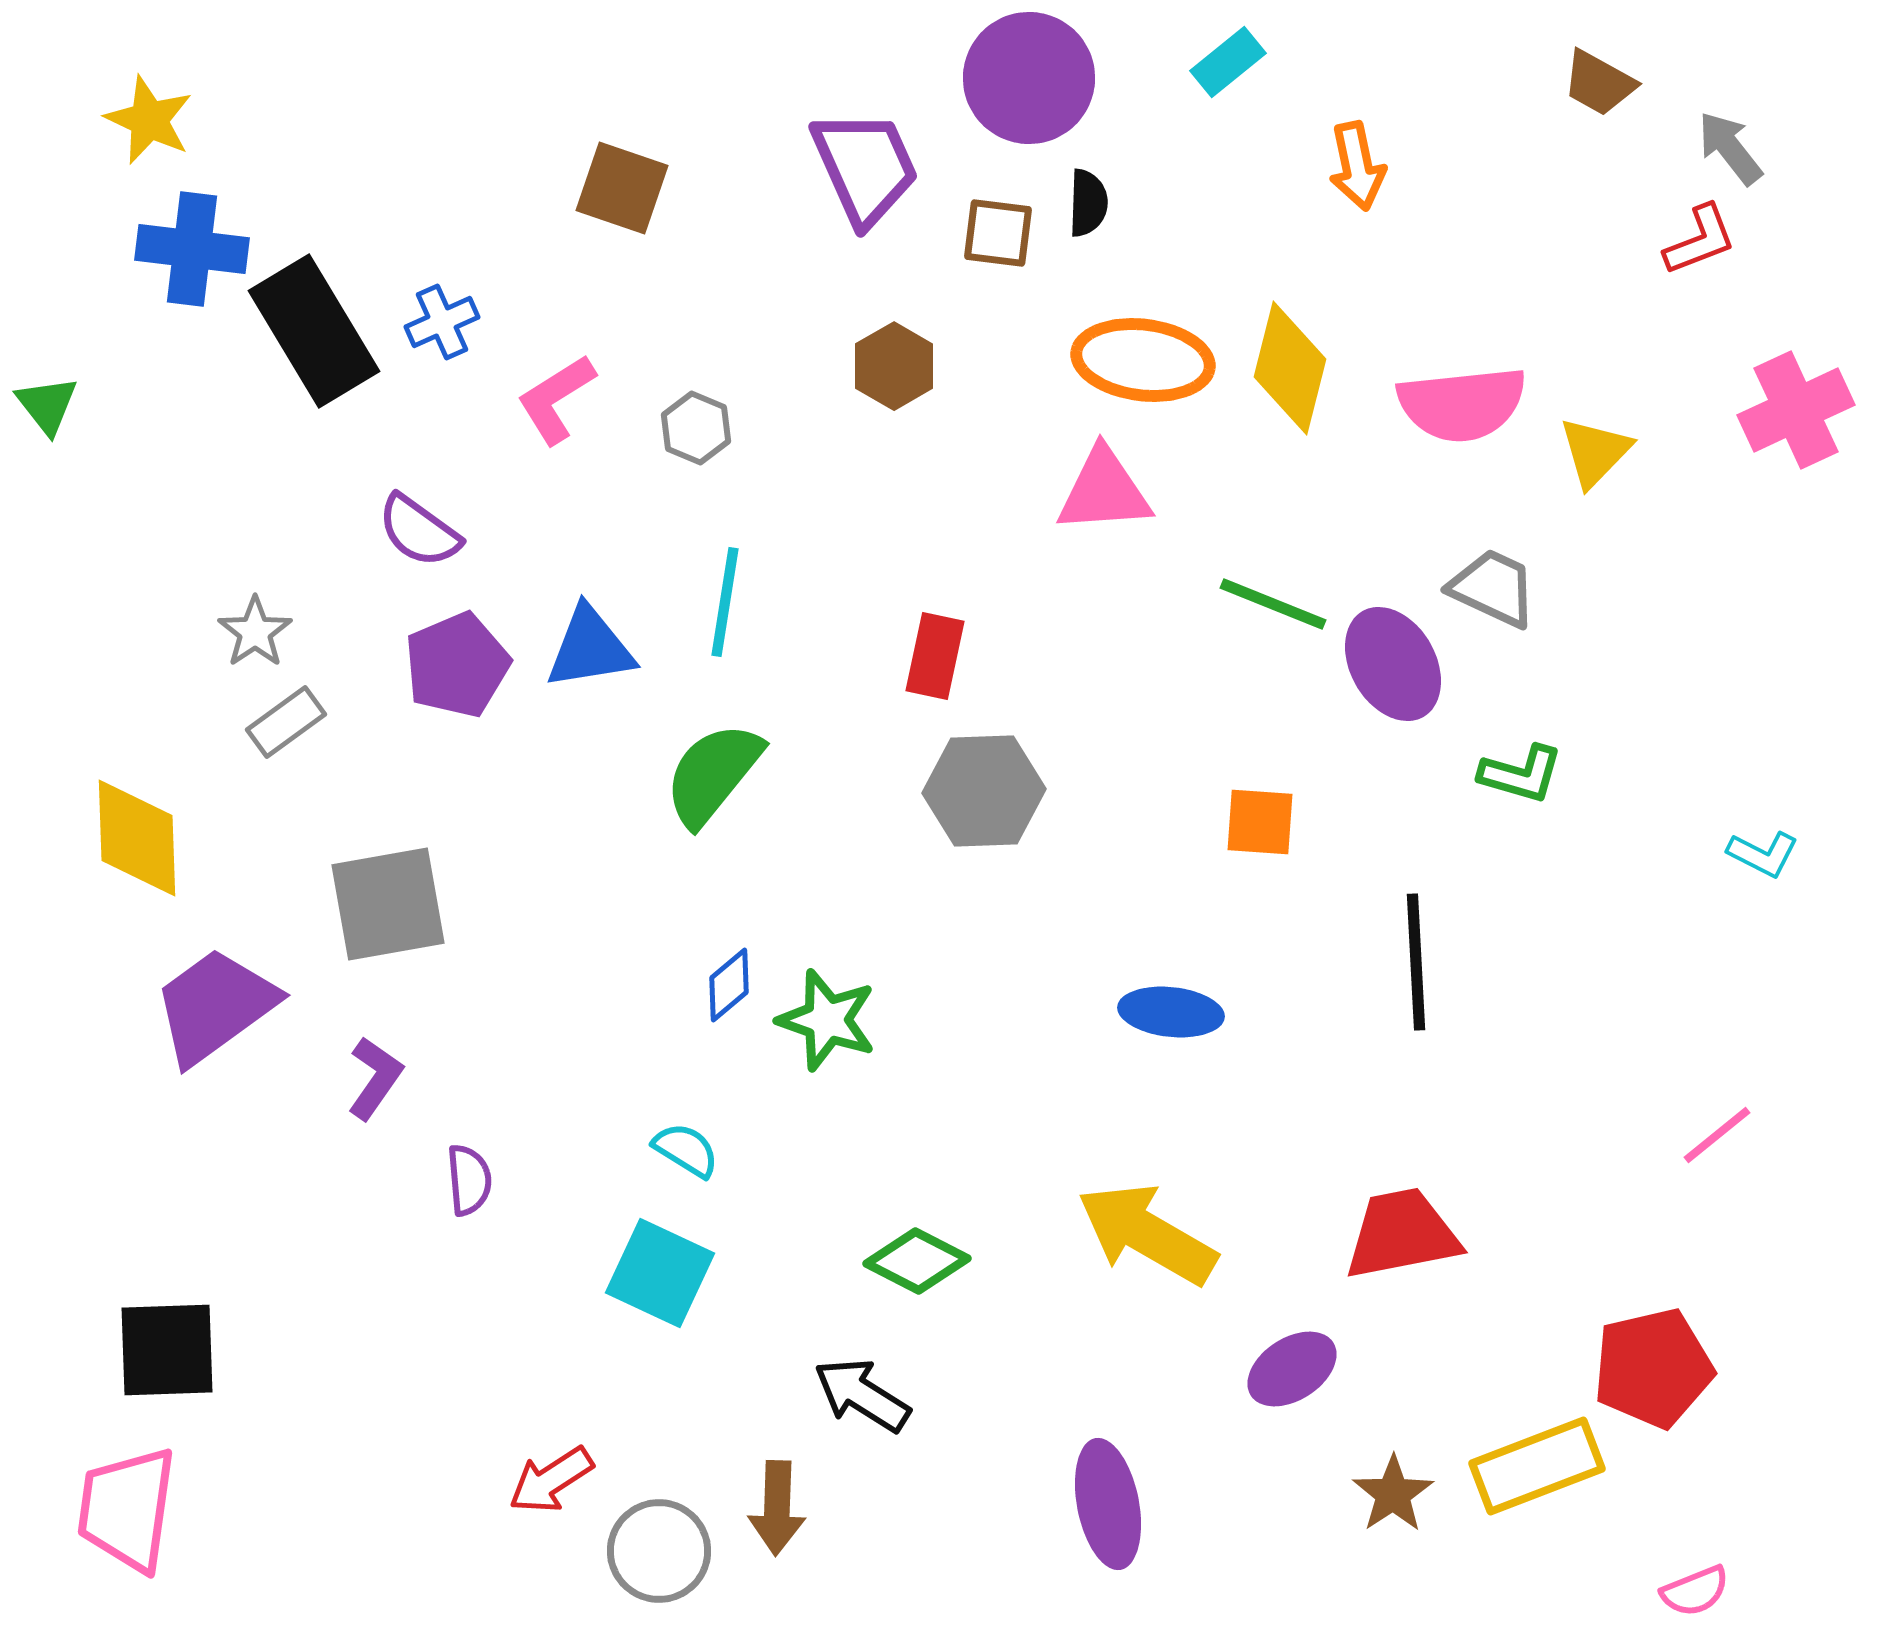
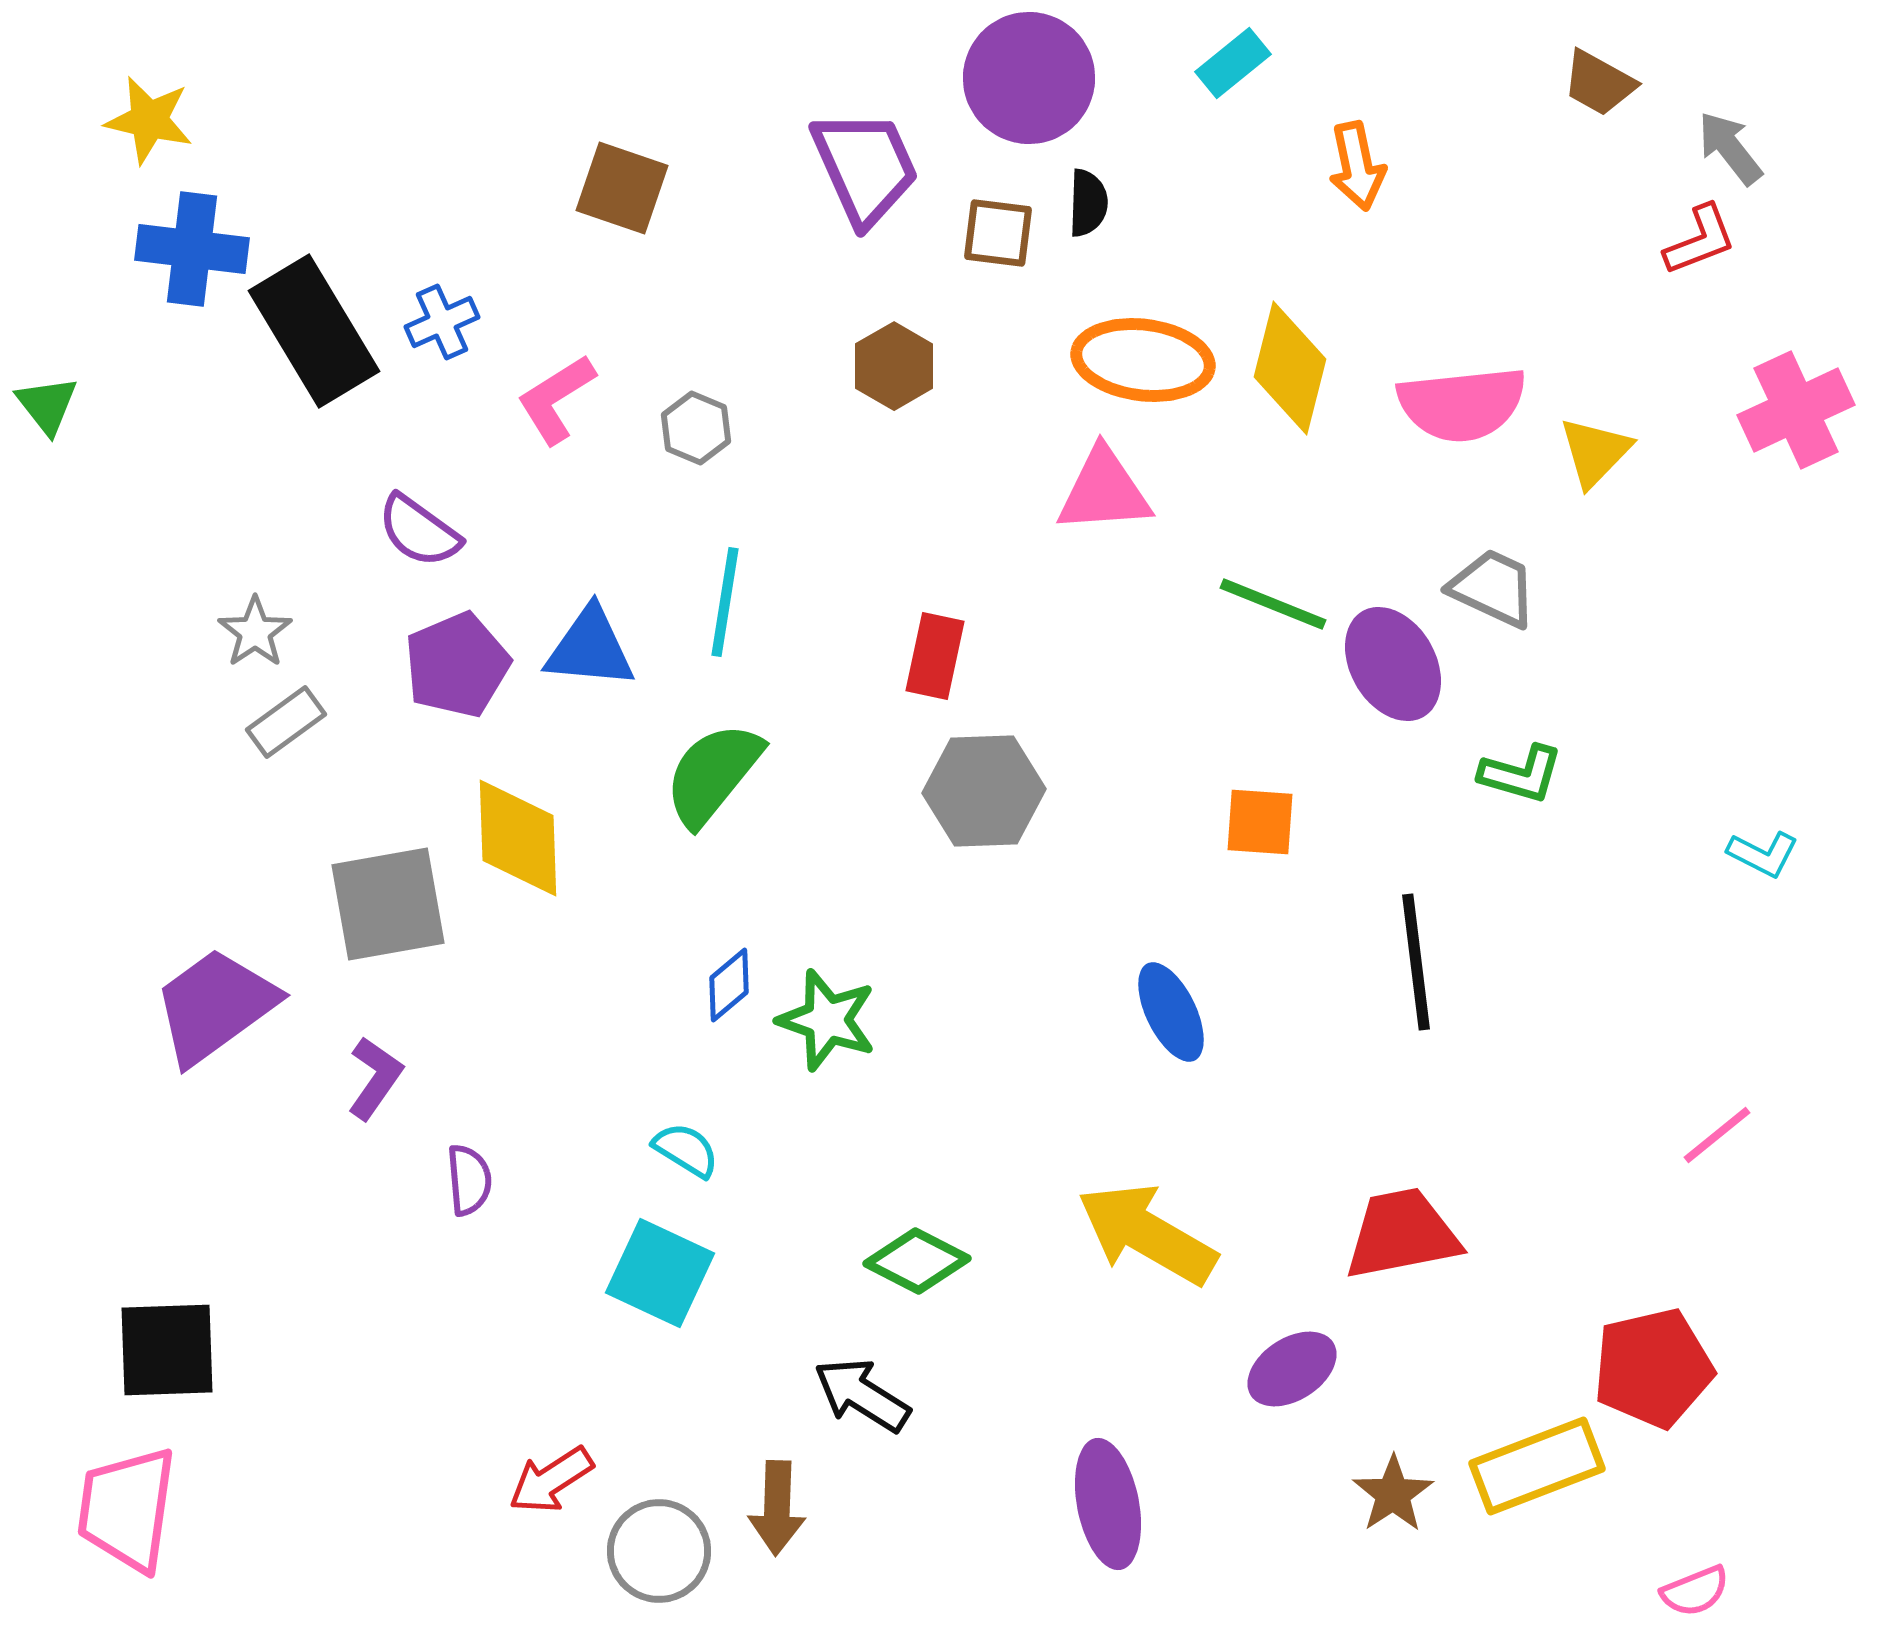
cyan rectangle at (1228, 62): moved 5 px right, 1 px down
yellow star at (149, 120): rotated 12 degrees counterclockwise
blue triangle at (590, 648): rotated 14 degrees clockwise
yellow diamond at (137, 838): moved 381 px right
black line at (1416, 962): rotated 4 degrees counterclockwise
blue ellipse at (1171, 1012): rotated 58 degrees clockwise
